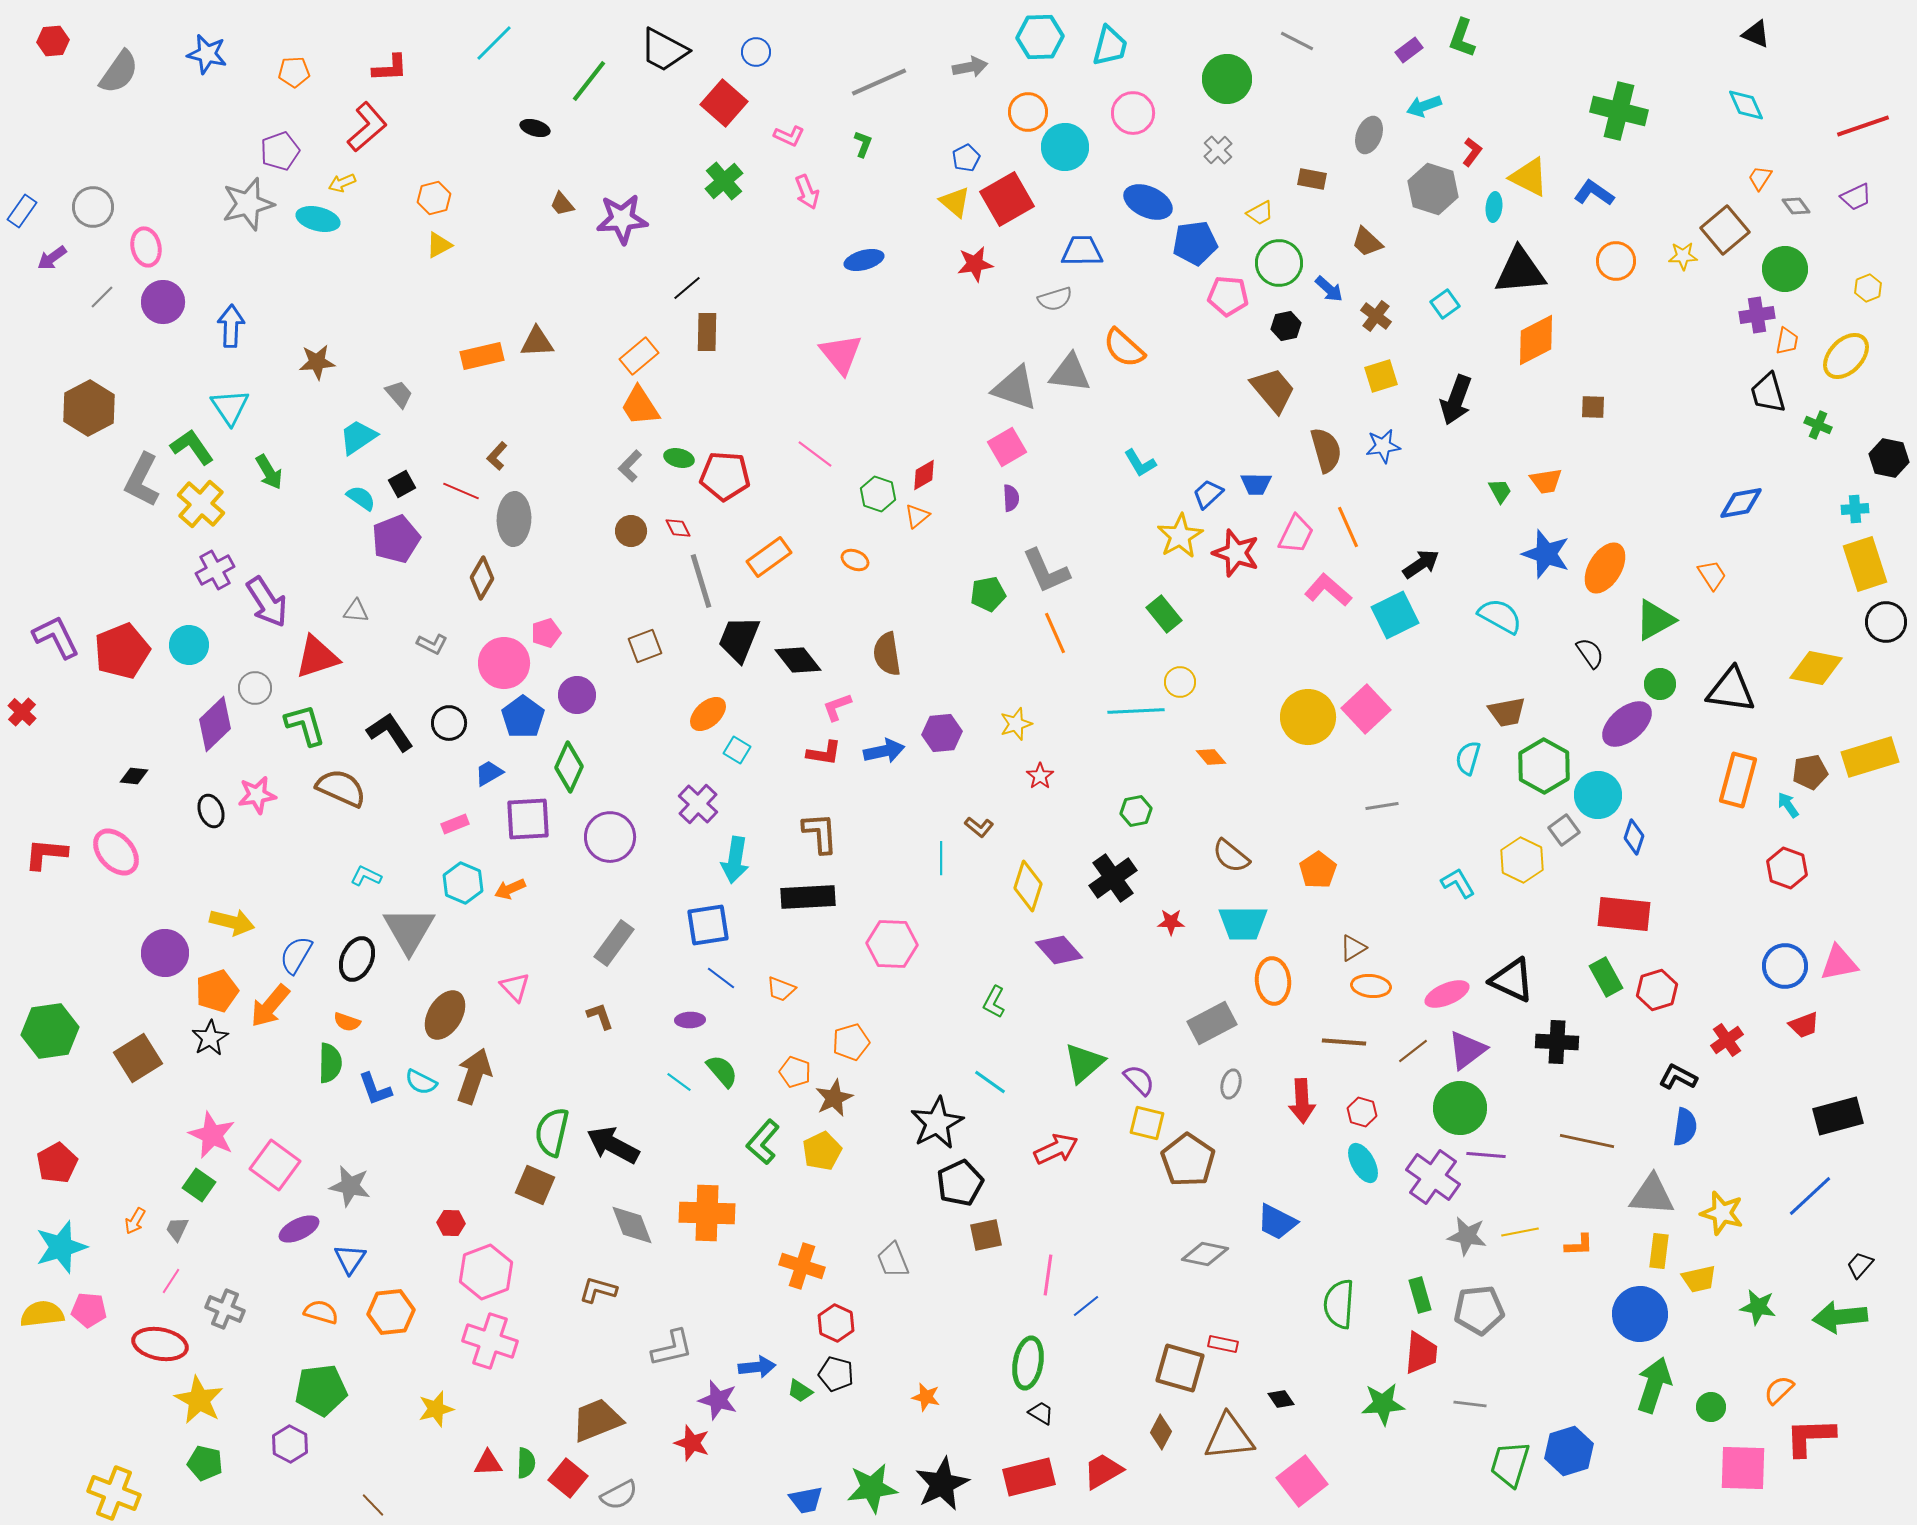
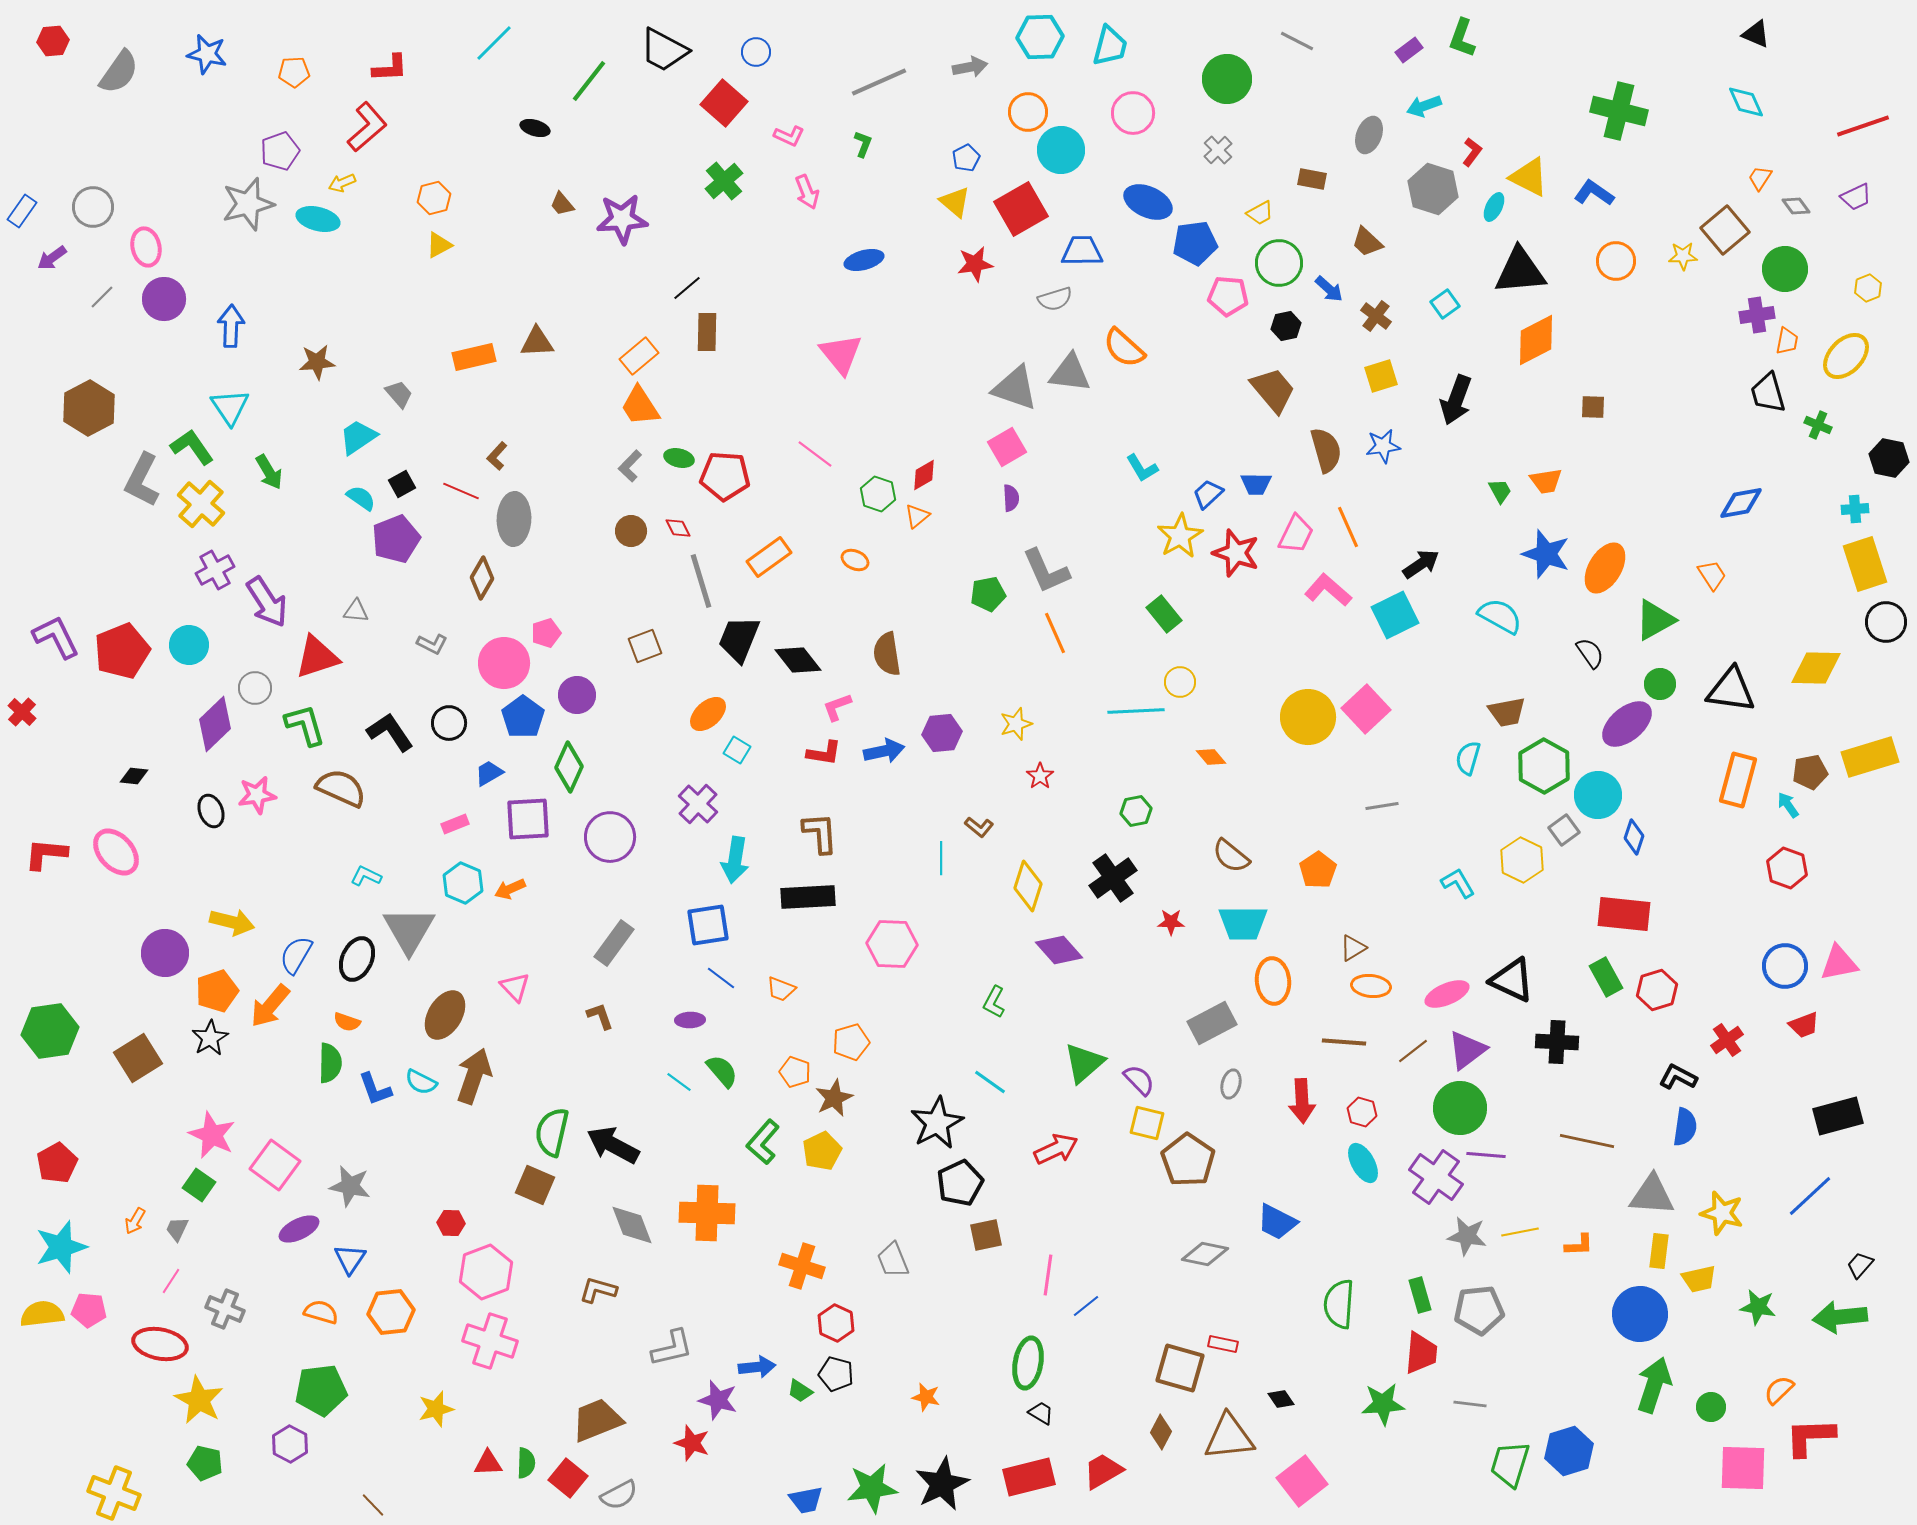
cyan diamond at (1746, 105): moved 3 px up
cyan circle at (1065, 147): moved 4 px left, 3 px down
red square at (1007, 199): moved 14 px right, 10 px down
cyan ellipse at (1494, 207): rotated 20 degrees clockwise
purple circle at (163, 302): moved 1 px right, 3 px up
orange rectangle at (482, 356): moved 8 px left, 1 px down
cyan L-shape at (1140, 463): moved 2 px right, 5 px down
yellow diamond at (1816, 668): rotated 10 degrees counterclockwise
purple cross at (1433, 1177): moved 3 px right
